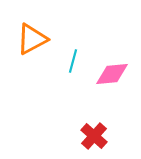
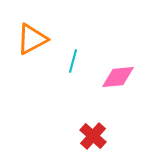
pink diamond: moved 6 px right, 3 px down
red cross: moved 1 px left
